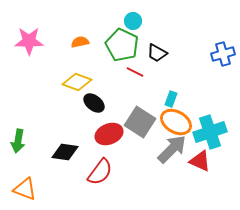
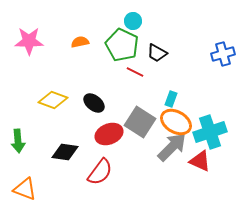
yellow diamond: moved 24 px left, 18 px down
green arrow: rotated 15 degrees counterclockwise
gray arrow: moved 2 px up
